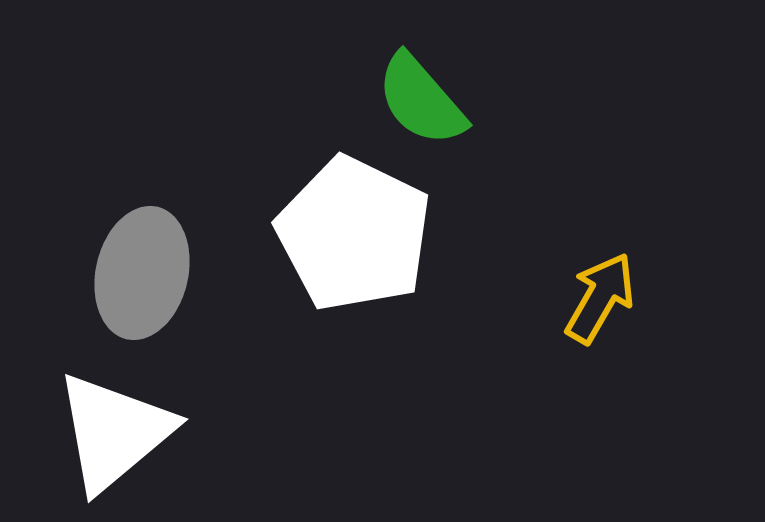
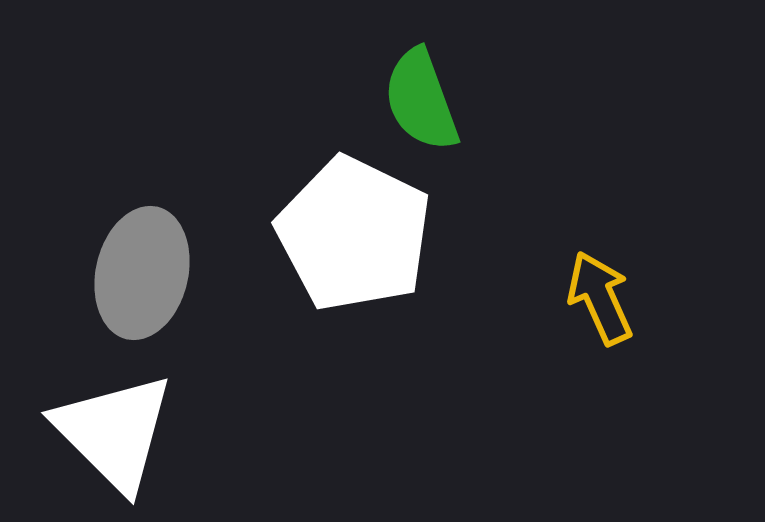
green semicircle: rotated 21 degrees clockwise
yellow arrow: rotated 54 degrees counterclockwise
white triangle: rotated 35 degrees counterclockwise
